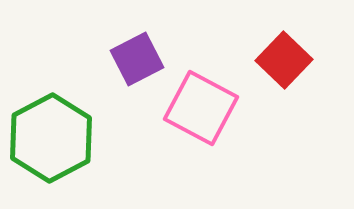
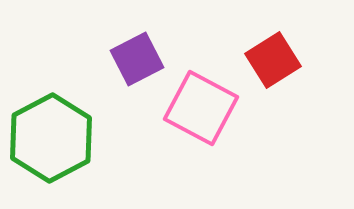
red square: moved 11 px left; rotated 14 degrees clockwise
